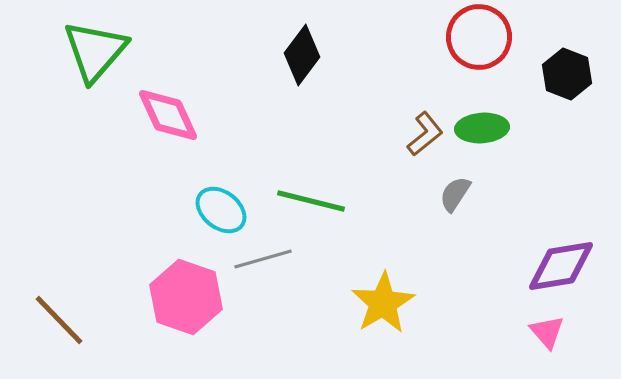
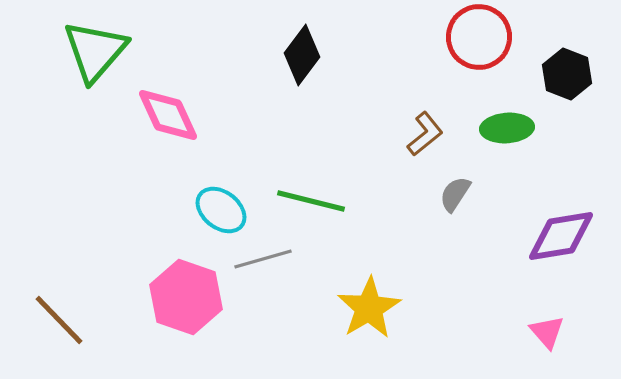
green ellipse: moved 25 px right
purple diamond: moved 30 px up
yellow star: moved 14 px left, 5 px down
